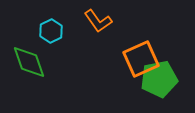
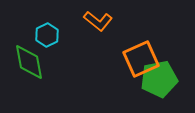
orange L-shape: rotated 16 degrees counterclockwise
cyan hexagon: moved 4 px left, 4 px down
green diamond: rotated 9 degrees clockwise
